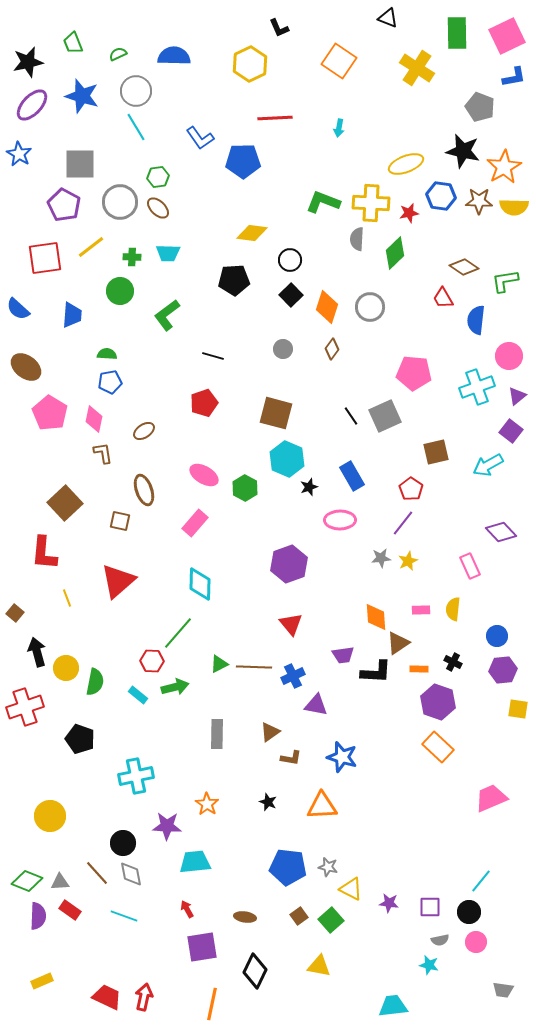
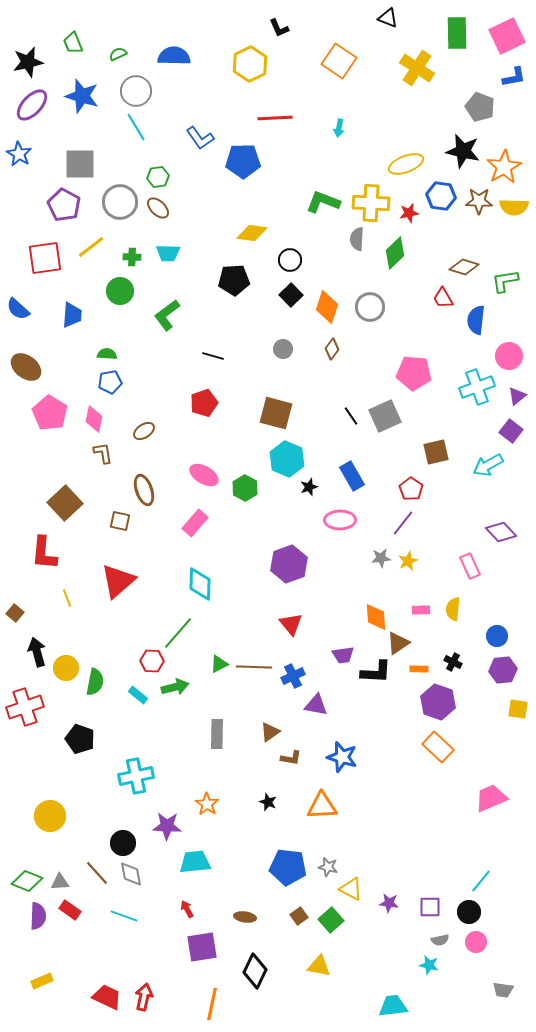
brown diamond at (464, 267): rotated 16 degrees counterclockwise
